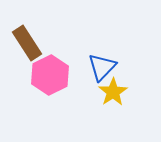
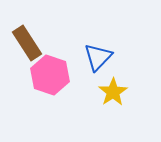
blue triangle: moved 4 px left, 10 px up
pink hexagon: rotated 15 degrees counterclockwise
